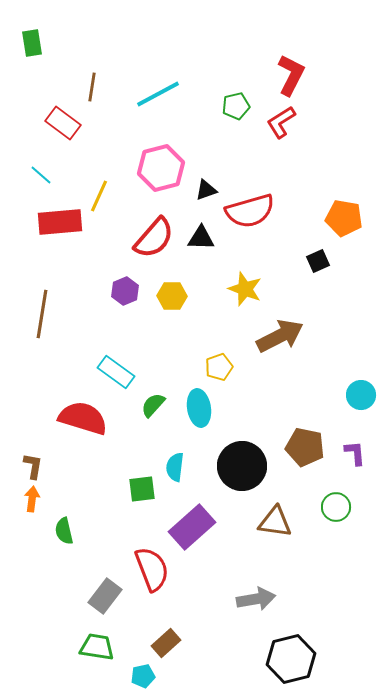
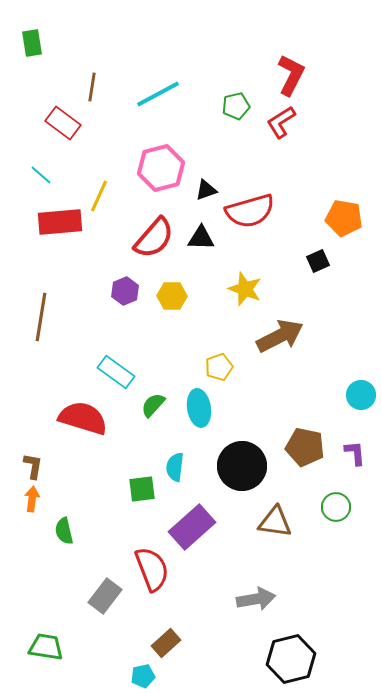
brown line at (42, 314): moved 1 px left, 3 px down
green trapezoid at (97, 647): moved 51 px left
